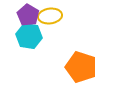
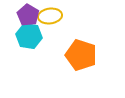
orange pentagon: moved 12 px up
